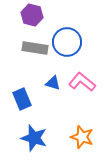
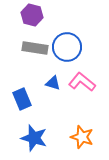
blue circle: moved 5 px down
